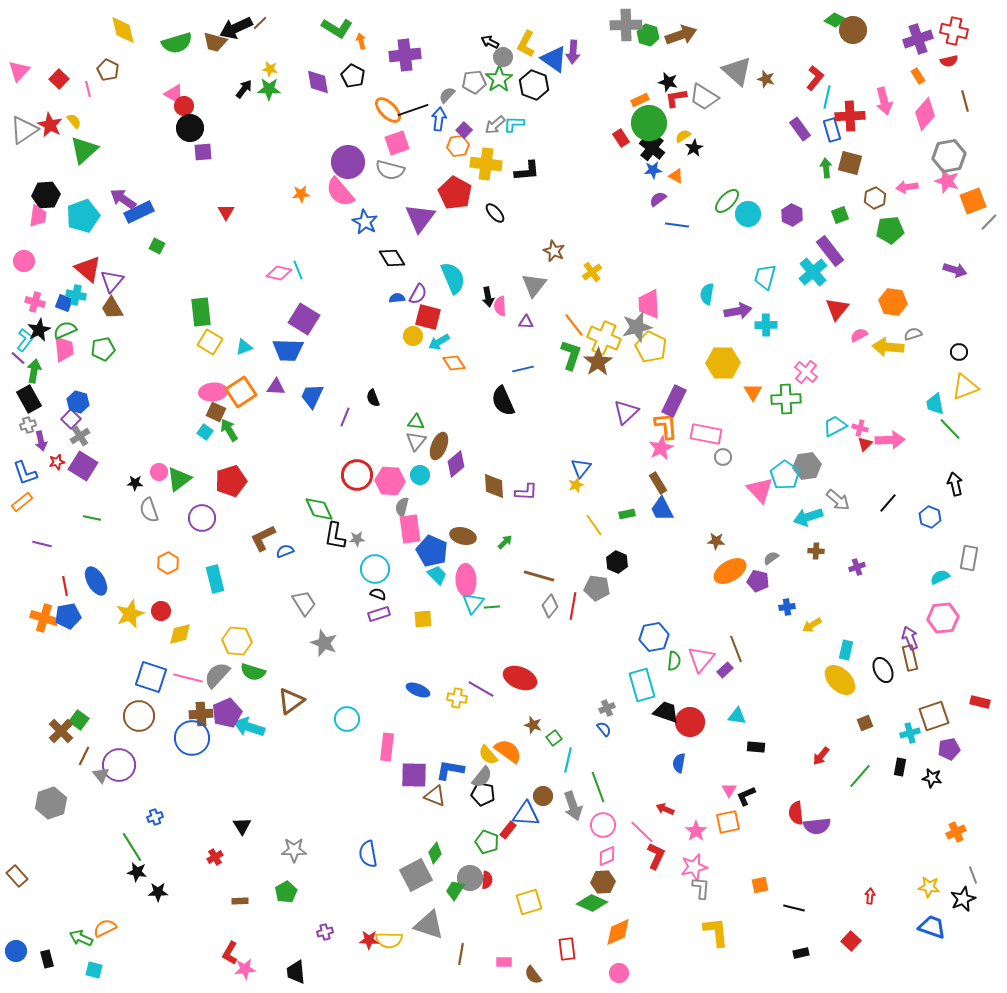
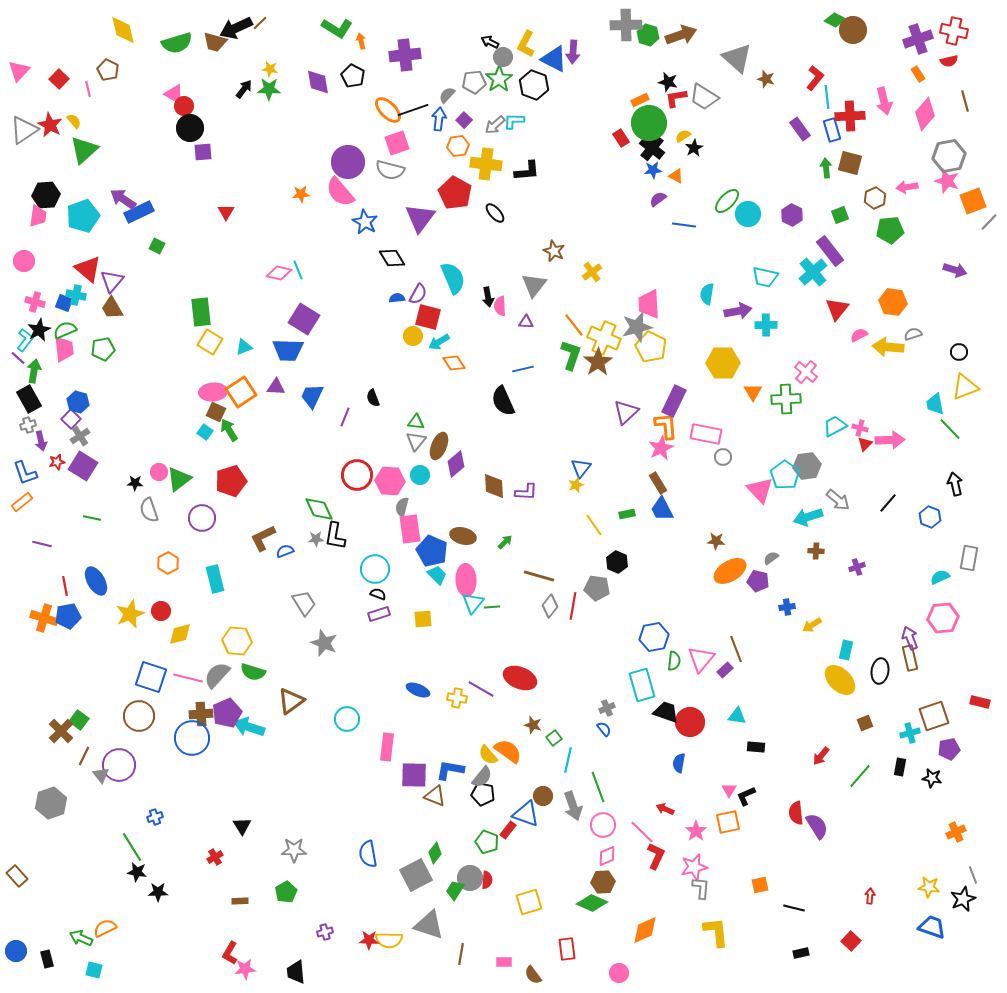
blue triangle at (554, 59): rotated 8 degrees counterclockwise
gray triangle at (737, 71): moved 13 px up
orange rectangle at (918, 76): moved 2 px up
cyan line at (827, 97): rotated 20 degrees counterclockwise
cyan L-shape at (514, 124): moved 3 px up
purple square at (464, 130): moved 10 px up
blue line at (677, 225): moved 7 px right
cyan trapezoid at (765, 277): rotated 92 degrees counterclockwise
gray star at (357, 539): moved 41 px left
black ellipse at (883, 670): moved 3 px left, 1 px down; rotated 35 degrees clockwise
blue triangle at (526, 814): rotated 16 degrees clockwise
purple semicircle at (817, 826): rotated 116 degrees counterclockwise
orange diamond at (618, 932): moved 27 px right, 2 px up
